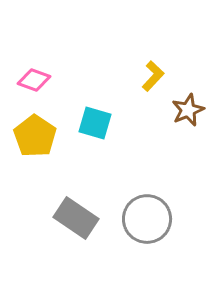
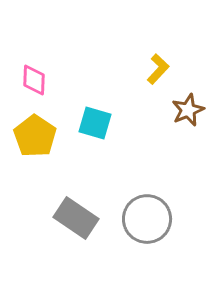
yellow L-shape: moved 5 px right, 7 px up
pink diamond: rotated 72 degrees clockwise
